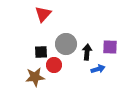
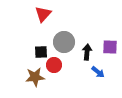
gray circle: moved 2 px left, 2 px up
blue arrow: moved 3 px down; rotated 56 degrees clockwise
